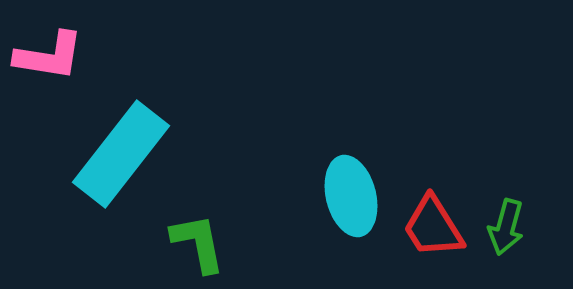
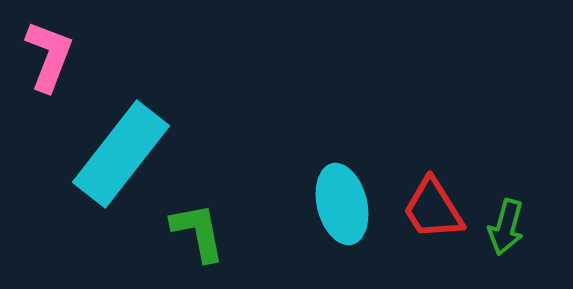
pink L-shape: rotated 78 degrees counterclockwise
cyan ellipse: moved 9 px left, 8 px down
red trapezoid: moved 18 px up
green L-shape: moved 11 px up
